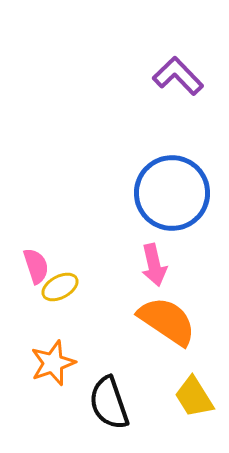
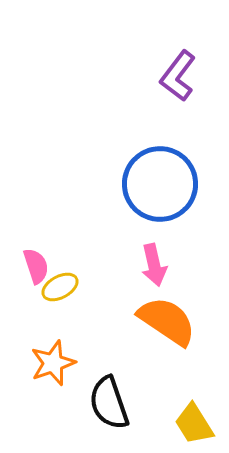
purple L-shape: rotated 99 degrees counterclockwise
blue circle: moved 12 px left, 9 px up
yellow trapezoid: moved 27 px down
